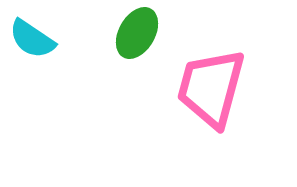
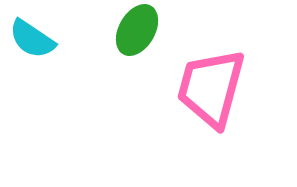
green ellipse: moved 3 px up
